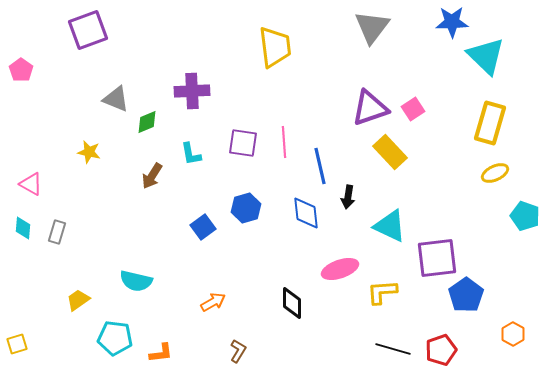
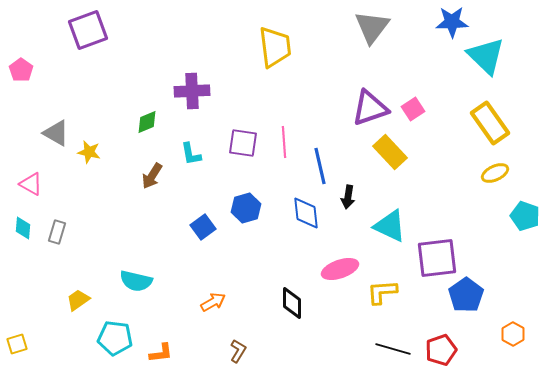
gray triangle at (116, 99): moved 60 px left, 34 px down; rotated 8 degrees clockwise
yellow rectangle at (490, 123): rotated 51 degrees counterclockwise
